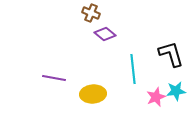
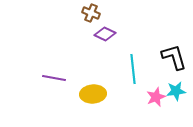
purple diamond: rotated 15 degrees counterclockwise
black L-shape: moved 3 px right, 3 px down
